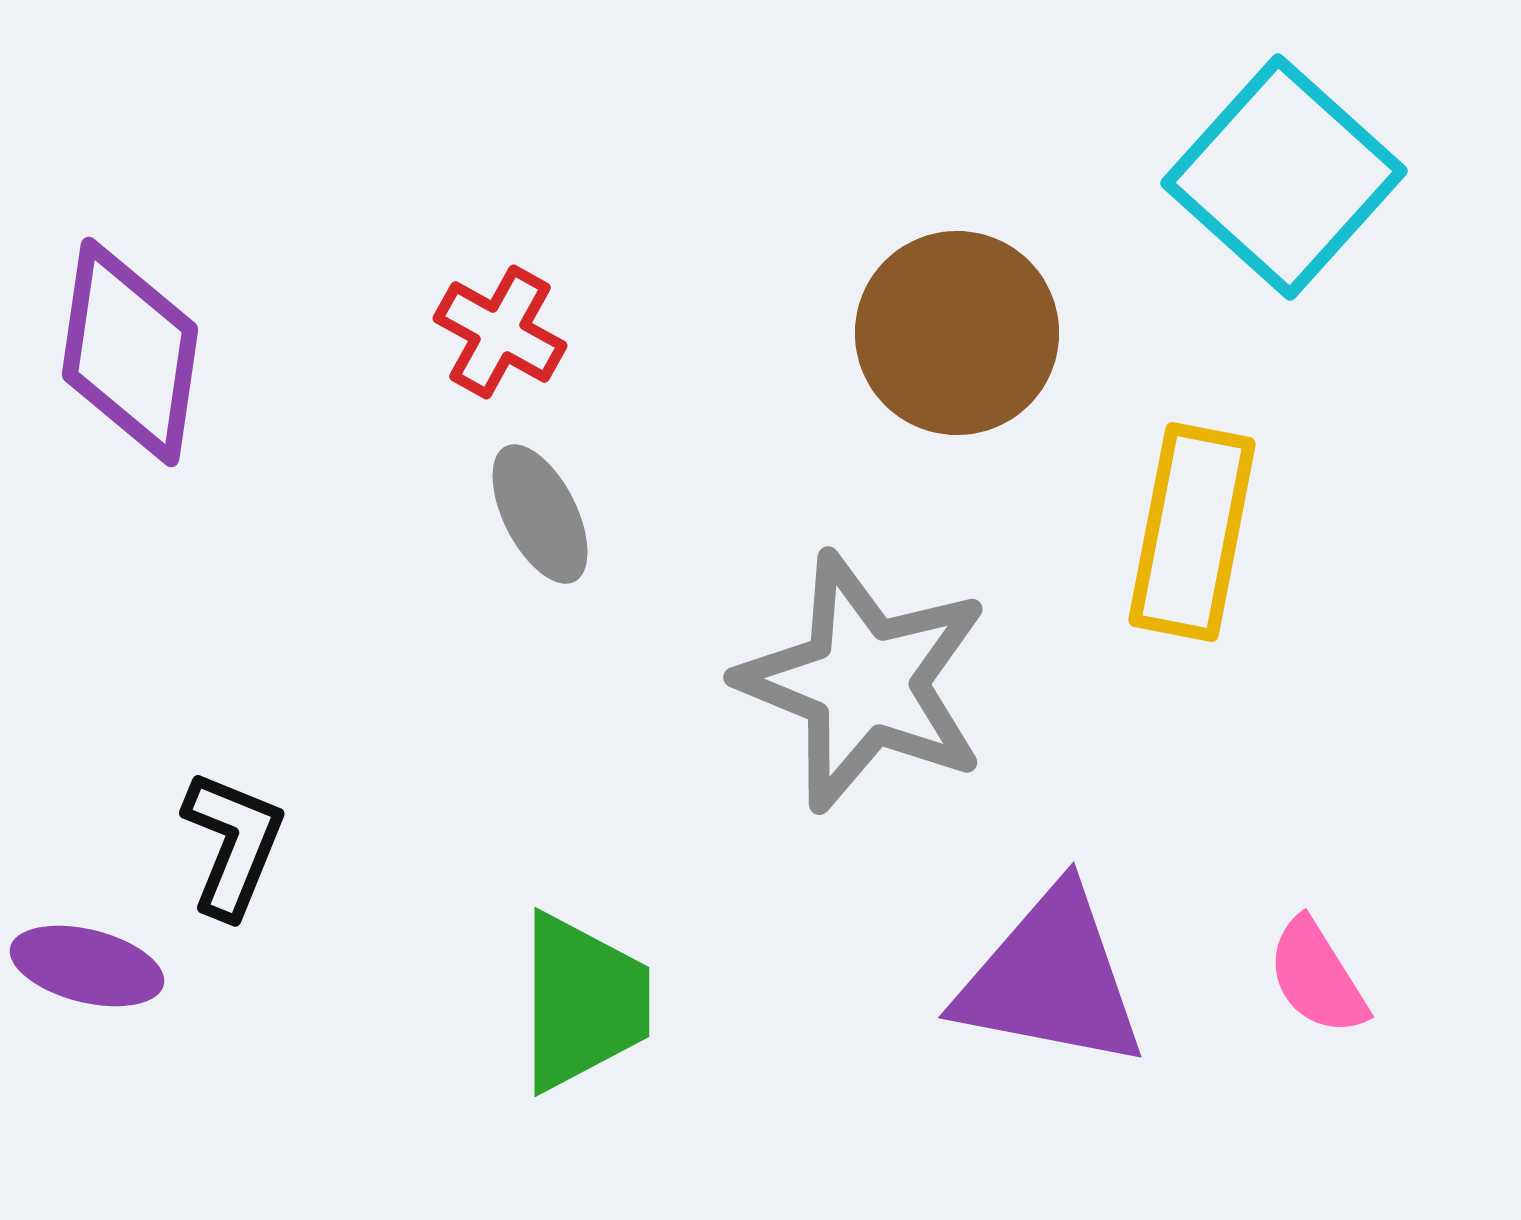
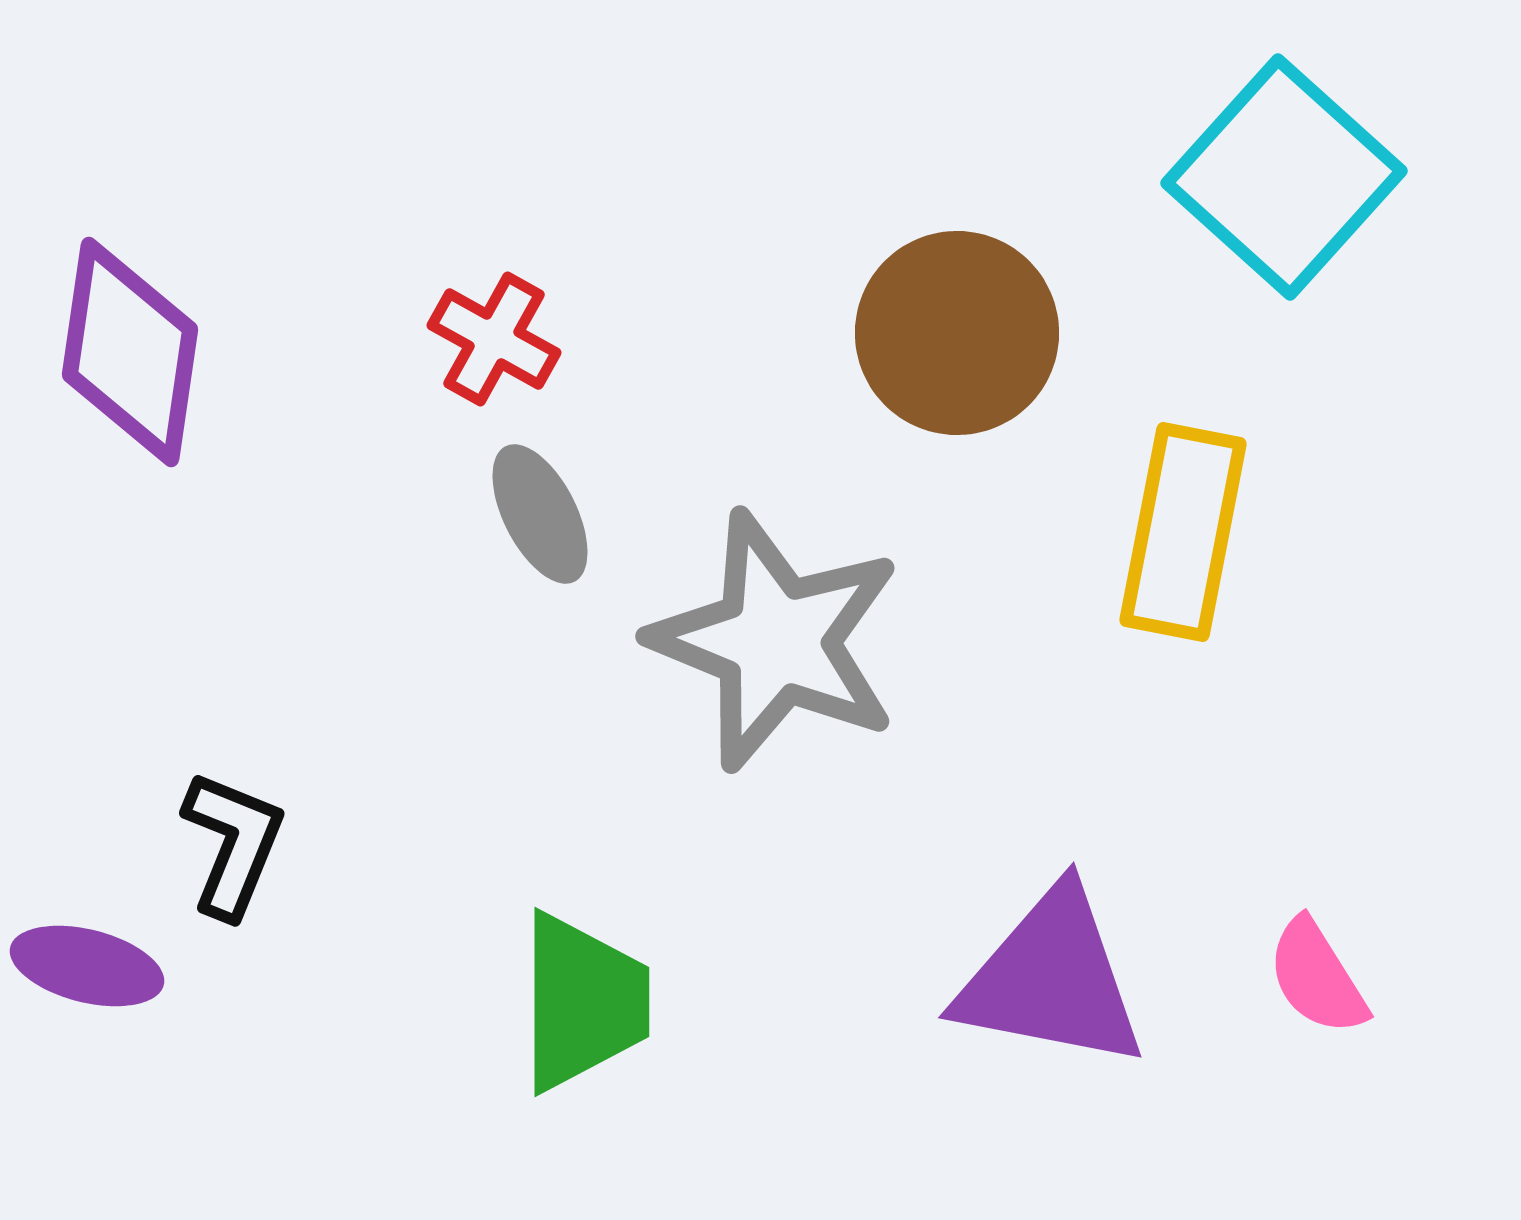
red cross: moved 6 px left, 7 px down
yellow rectangle: moved 9 px left
gray star: moved 88 px left, 41 px up
